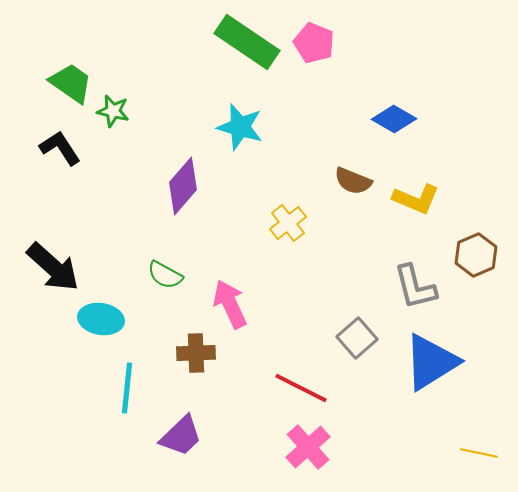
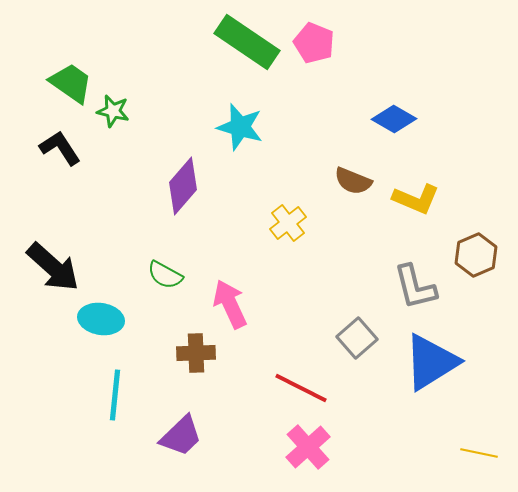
cyan line: moved 12 px left, 7 px down
